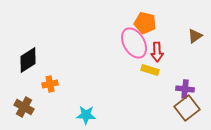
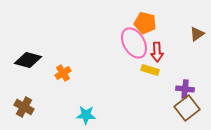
brown triangle: moved 2 px right, 2 px up
black diamond: rotated 48 degrees clockwise
orange cross: moved 13 px right, 11 px up; rotated 21 degrees counterclockwise
